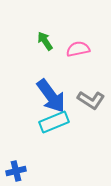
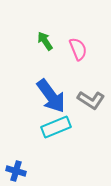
pink semicircle: rotated 80 degrees clockwise
cyan rectangle: moved 2 px right, 5 px down
blue cross: rotated 30 degrees clockwise
